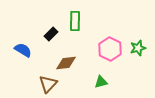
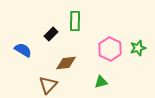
brown triangle: moved 1 px down
